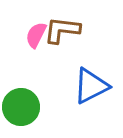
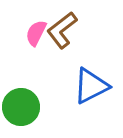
brown L-shape: rotated 45 degrees counterclockwise
pink semicircle: moved 2 px up
